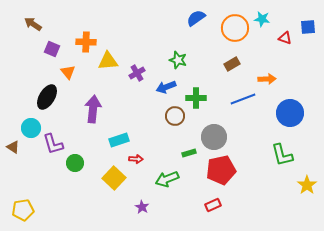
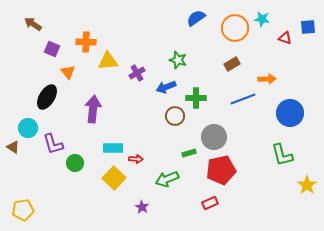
cyan circle: moved 3 px left
cyan rectangle: moved 6 px left, 8 px down; rotated 18 degrees clockwise
red rectangle: moved 3 px left, 2 px up
